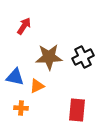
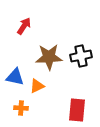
black cross: moved 2 px left, 1 px up; rotated 15 degrees clockwise
